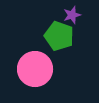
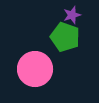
green pentagon: moved 6 px right, 1 px down
